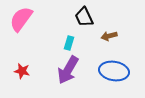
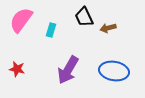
pink semicircle: moved 1 px down
brown arrow: moved 1 px left, 8 px up
cyan rectangle: moved 18 px left, 13 px up
red star: moved 5 px left, 2 px up
